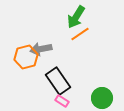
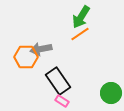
green arrow: moved 5 px right
orange hexagon: rotated 15 degrees clockwise
green circle: moved 9 px right, 5 px up
